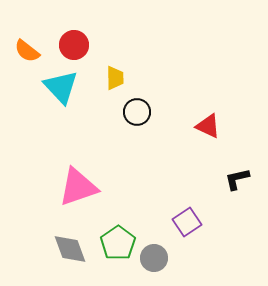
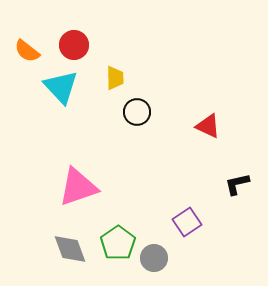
black L-shape: moved 5 px down
